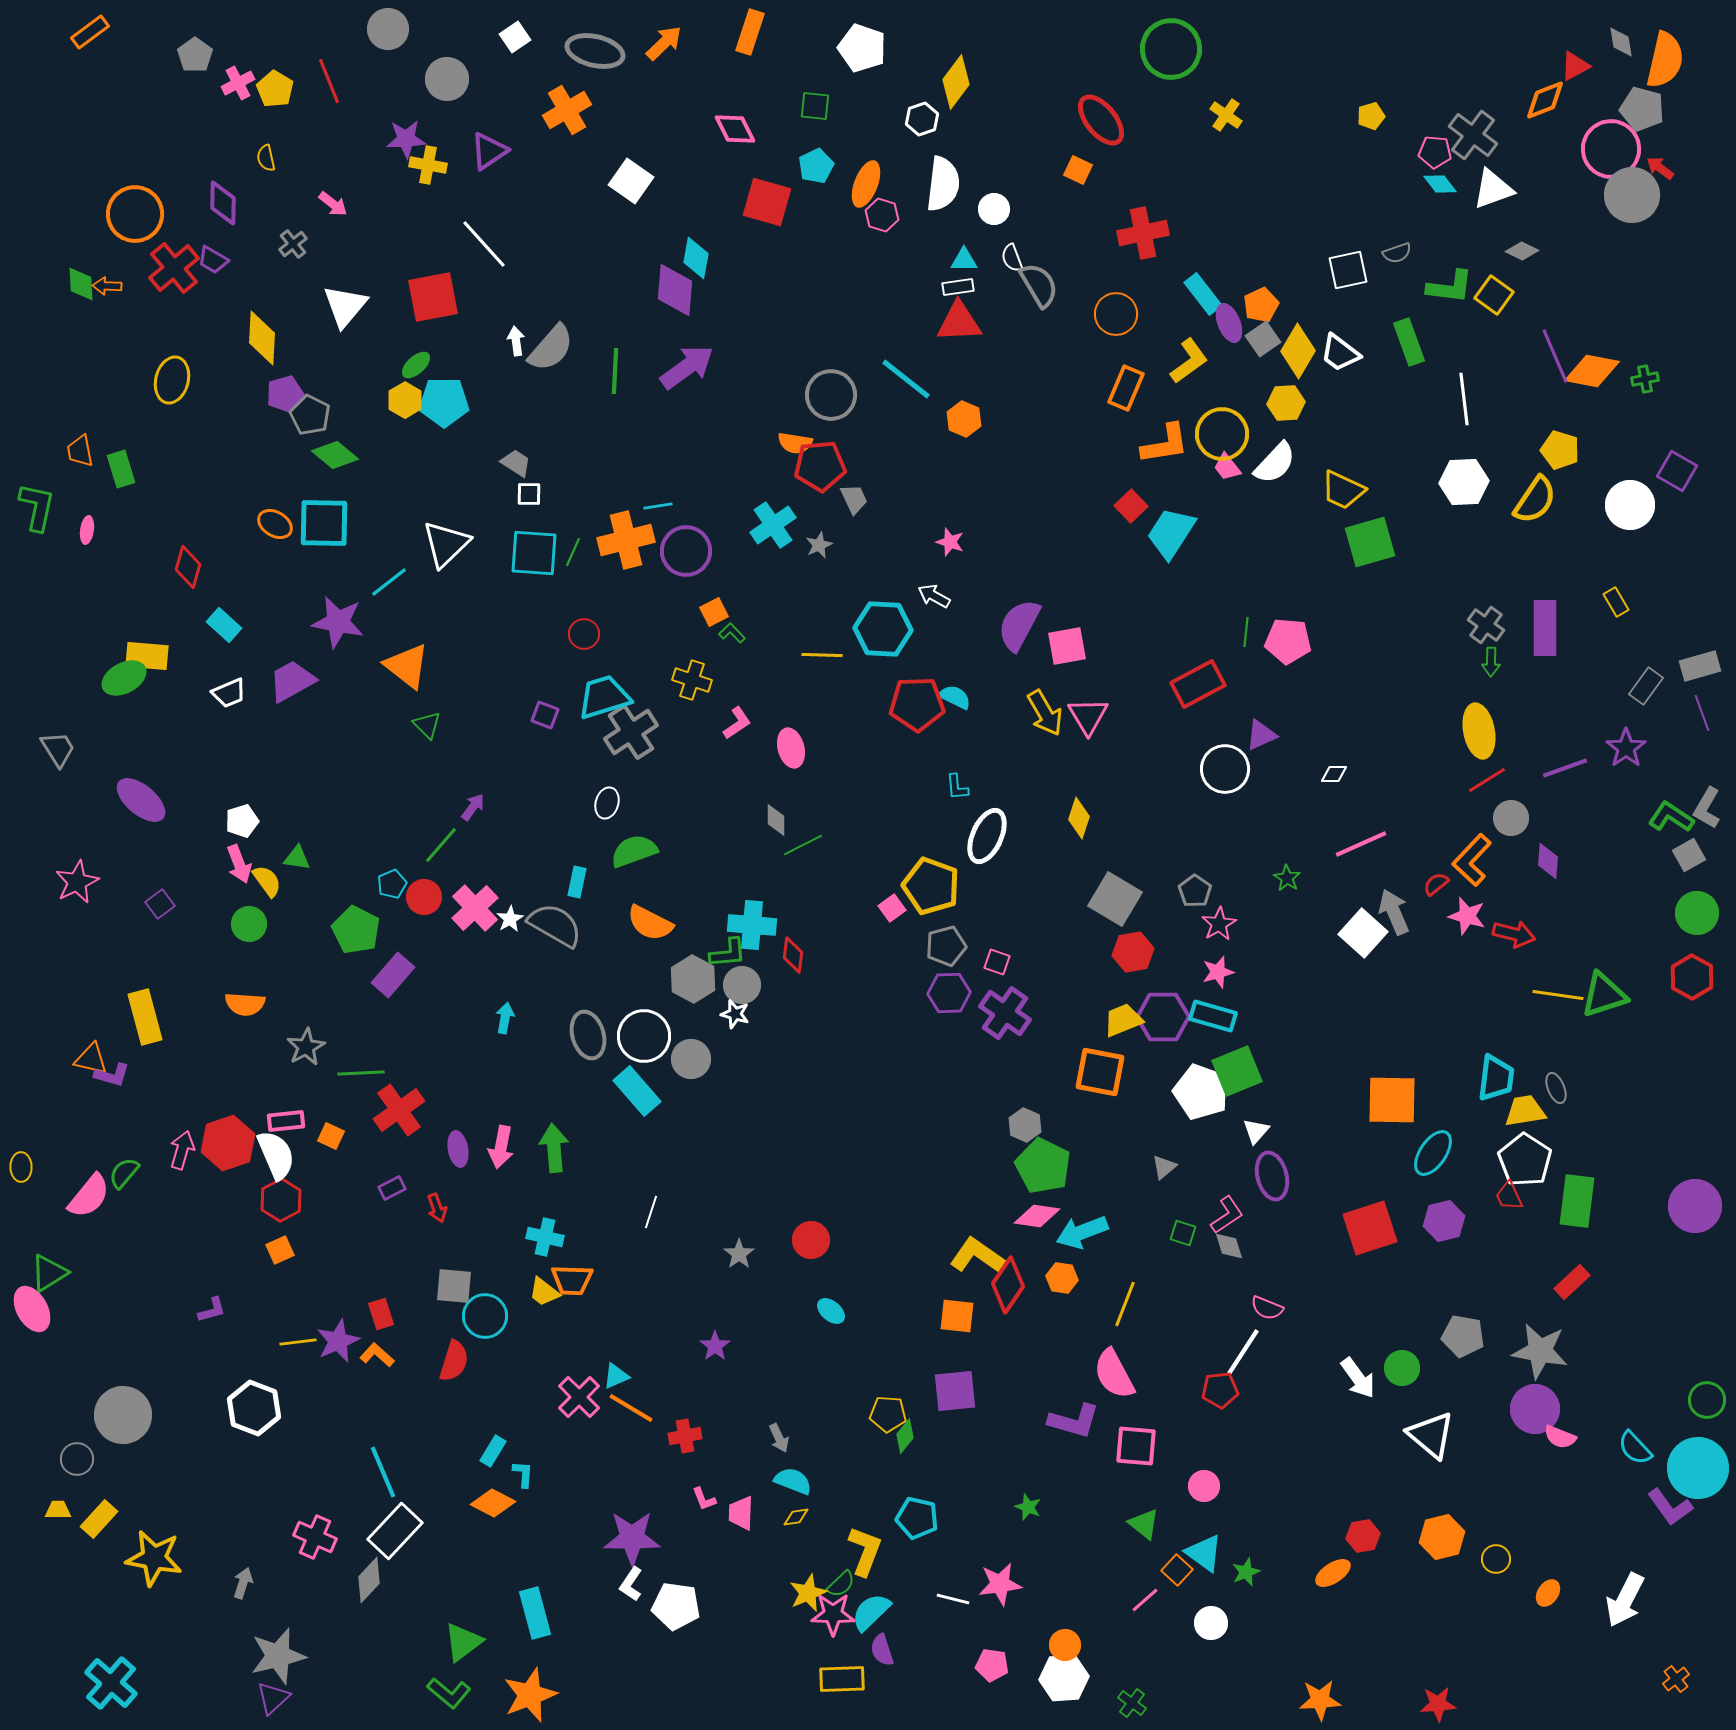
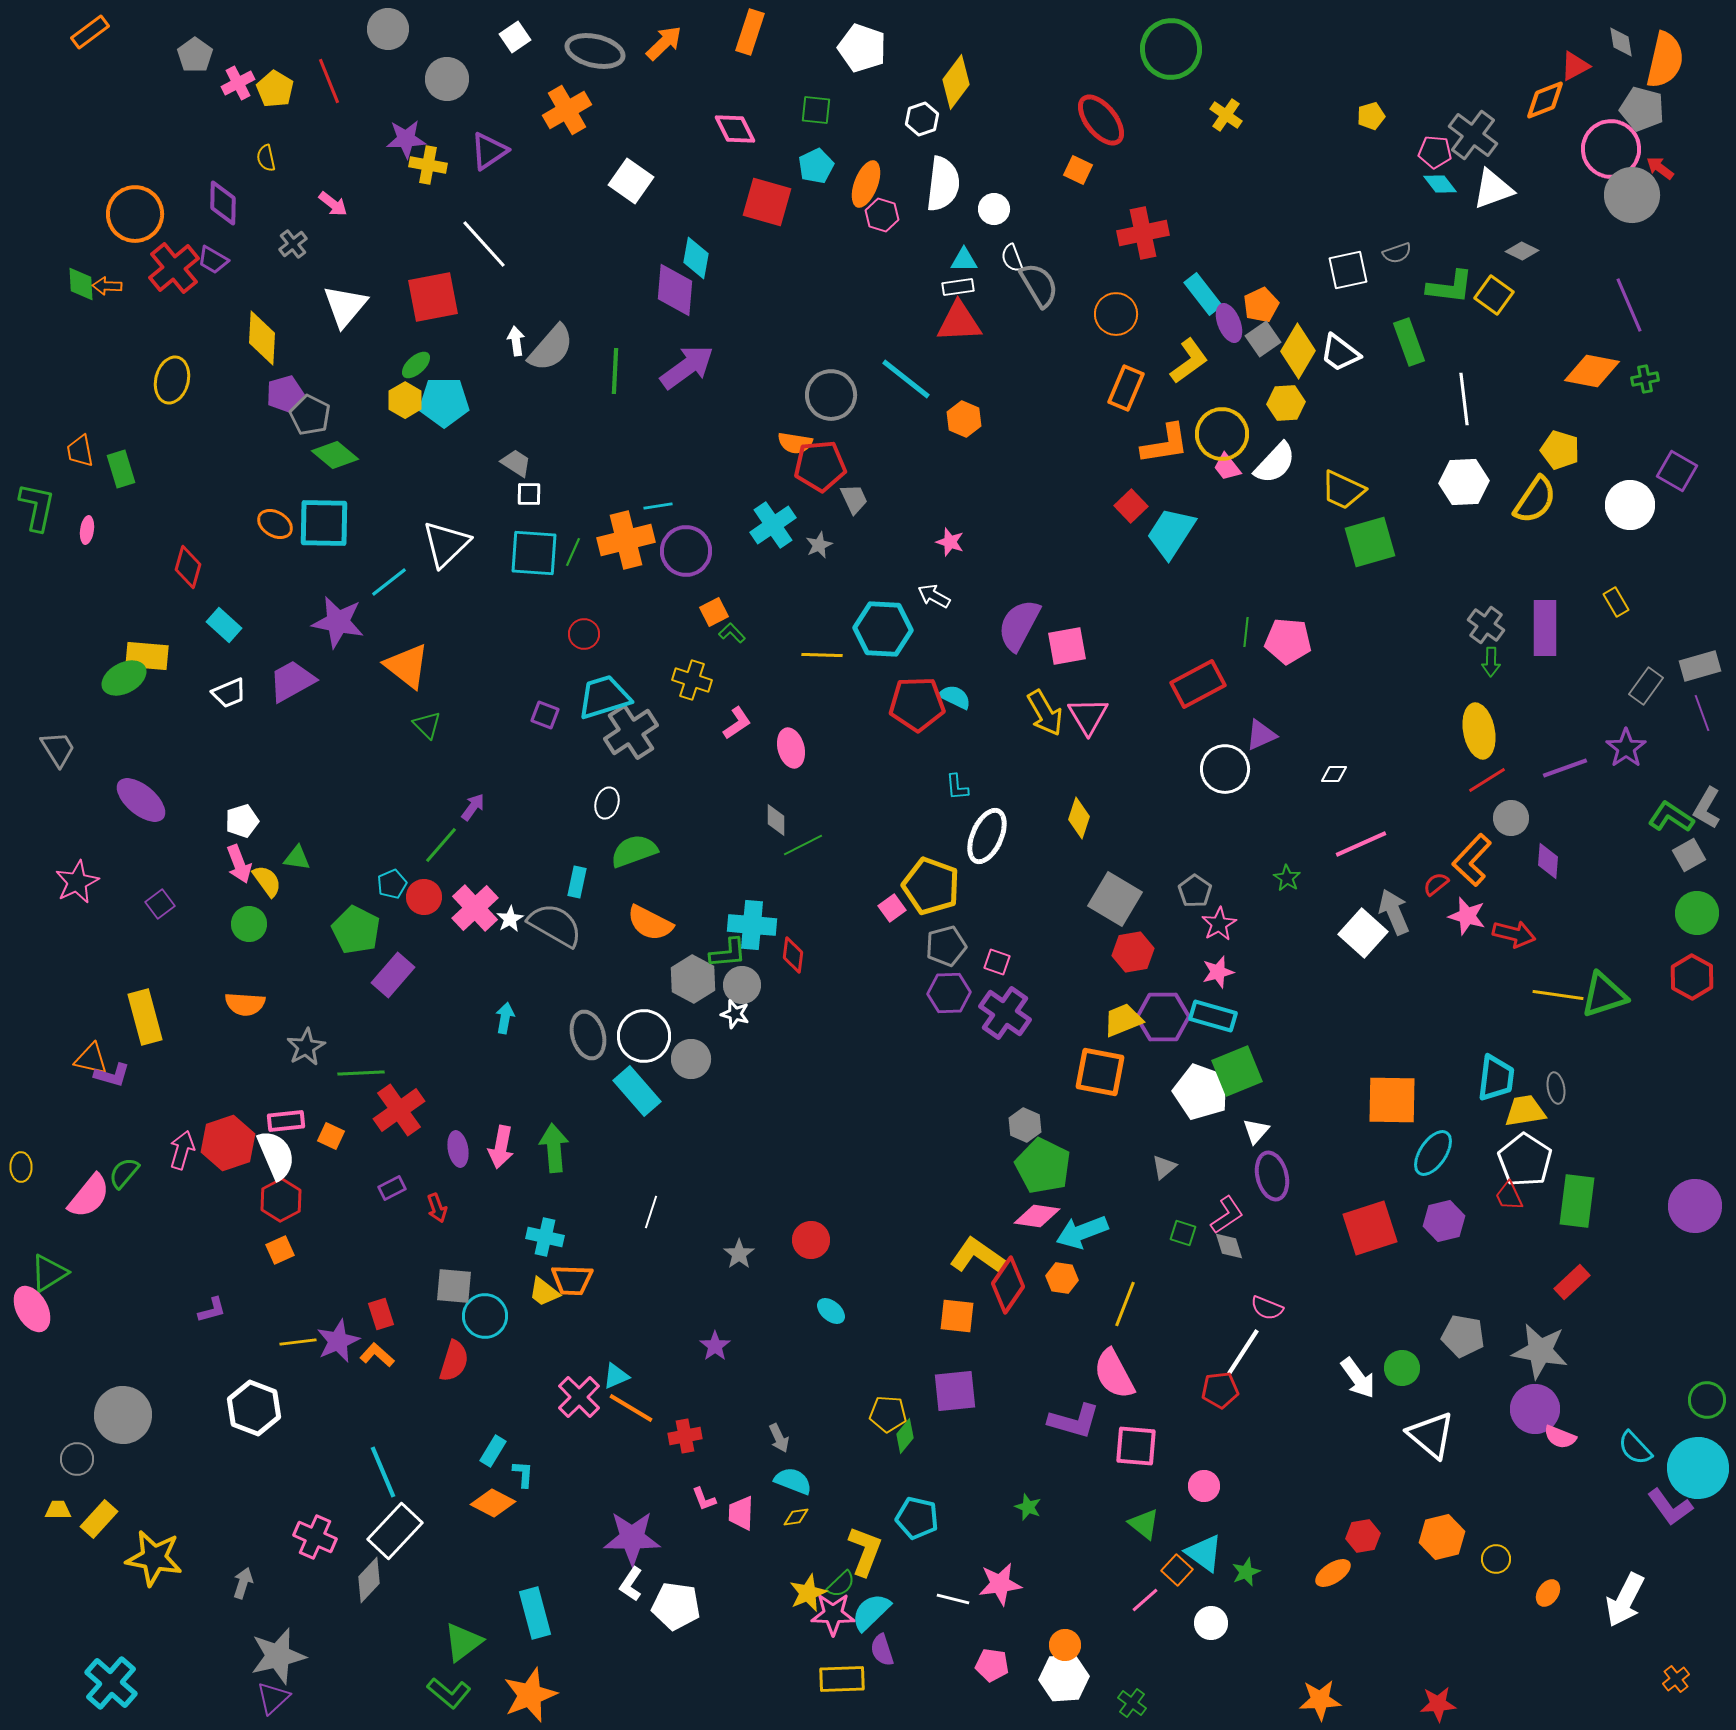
green square at (815, 106): moved 1 px right, 4 px down
purple line at (1555, 356): moved 74 px right, 51 px up
gray ellipse at (1556, 1088): rotated 12 degrees clockwise
